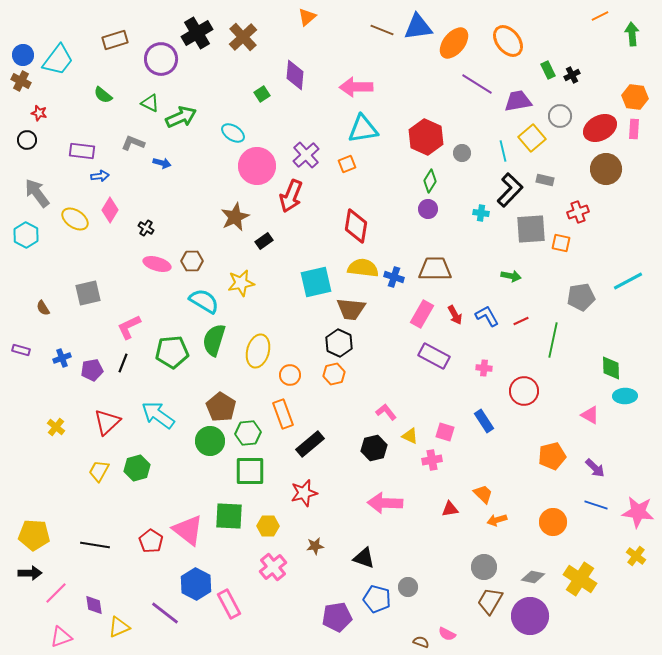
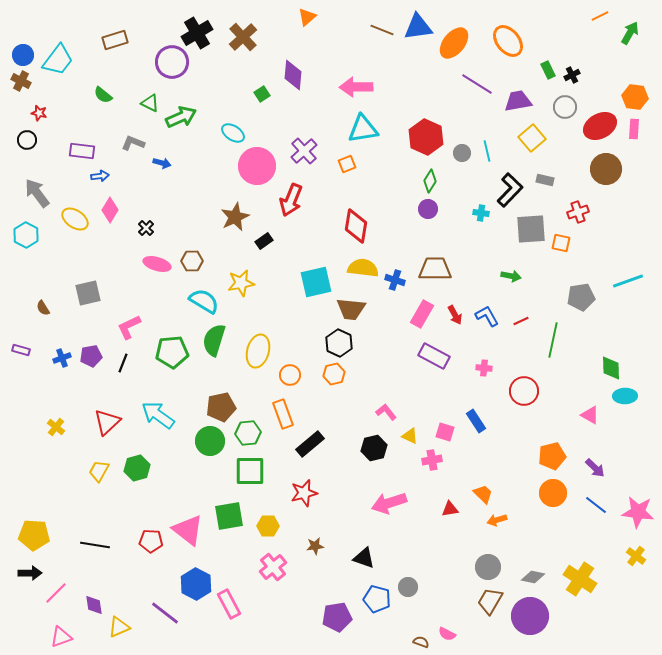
green arrow at (632, 34): moved 2 px left, 1 px up; rotated 35 degrees clockwise
purple circle at (161, 59): moved 11 px right, 3 px down
purple diamond at (295, 75): moved 2 px left
gray circle at (560, 116): moved 5 px right, 9 px up
red ellipse at (600, 128): moved 2 px up
cyan line at (503, 151): moved 16 px left
purple cross at (306, 155): moved 2 px left, 4 px up
red arrow at (291, 196): moved 4 px down
black cross at (146, 228): rotated 14 degrees clockwise
blue cross at (394, 277): moved 1 px right, 3 px down
cyan line at (628, 281): rotated 8 degrees clockwise
purple pentagon at (92, 370): moved 1 px left, 14 px up
brown pentagon at (221, 407): rotated 28 degrees clockwise
blue rectangle at (484, 421): moved 8 px left
pink arrow at (385, 503): moved 4 px right; rotated 20 degrees counterclockwise
blue line at (596, 505): rotated 20 degrees clockwise
green square at (229, 516): rotated 12 degrees counterclockwise
orange circle at (553, 522): moved 29 px up
red pentagon at (151, 541): rotated 30 degrees counterclockwise
gray circle at (484, 567): moved 4 px right
